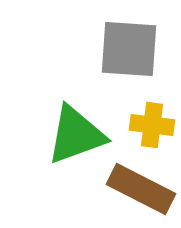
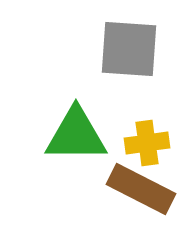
yellow cross: moved 5 px left, 18 px down; rotated 15 degrees counterclockwise
green triangle: rotated 20 degrees clockwise
